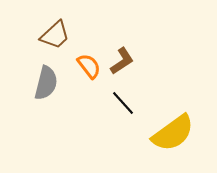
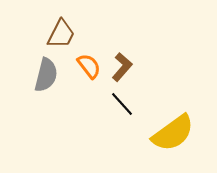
brown trapezoid: moved 6 px right, 1 px up; rotated 20 degrees counterclockwise
brown L-shape: moved 6 px down; rotated 16 degrees counterclockwise
gray semicircle: moved 8 px up
black line: moved 1 px left, 1 px down
